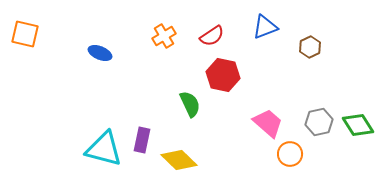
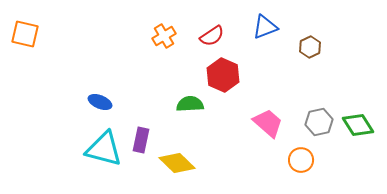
blue ellipse: moved 49 px down
red hexagon: rotated 12 degrees clockwise
green semicircle: rotated 68 degrees counterclockwise
purple rectangle: moved 1 px left
orange circle: moved 11 px right, 6 px down
yellow diamond: moved 2 px left, 3 px down
